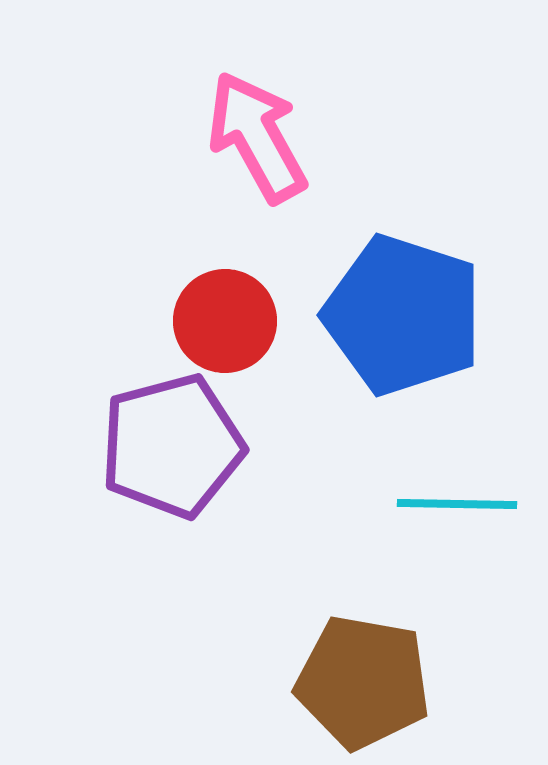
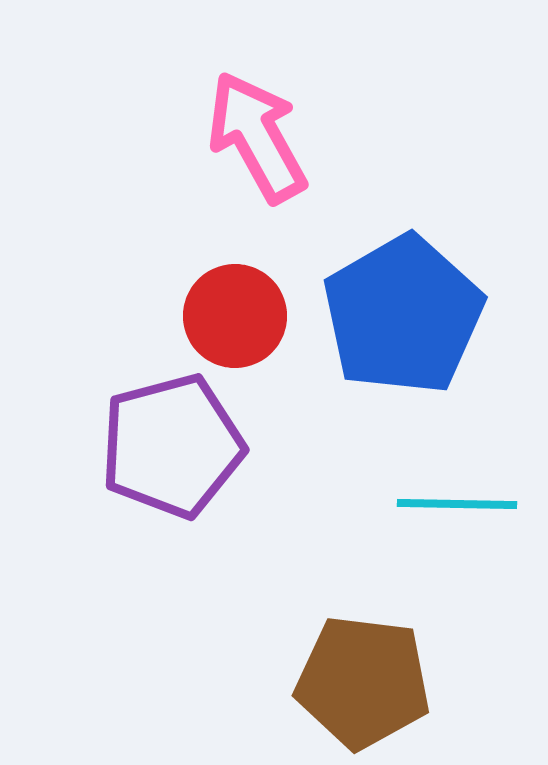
blue pentagon: rotated 24 degrees clockwise
red circle: moved 10 px right, 5 px up
brown pentagon: rotated 3 degrees counterclockwise
